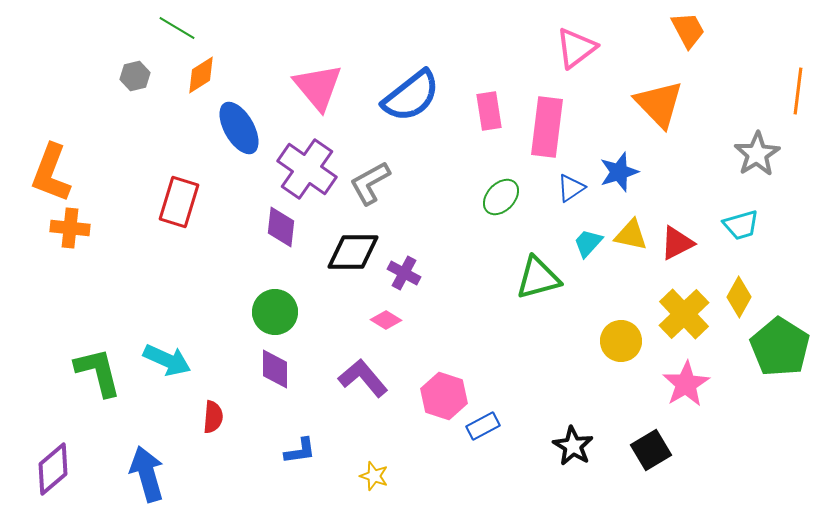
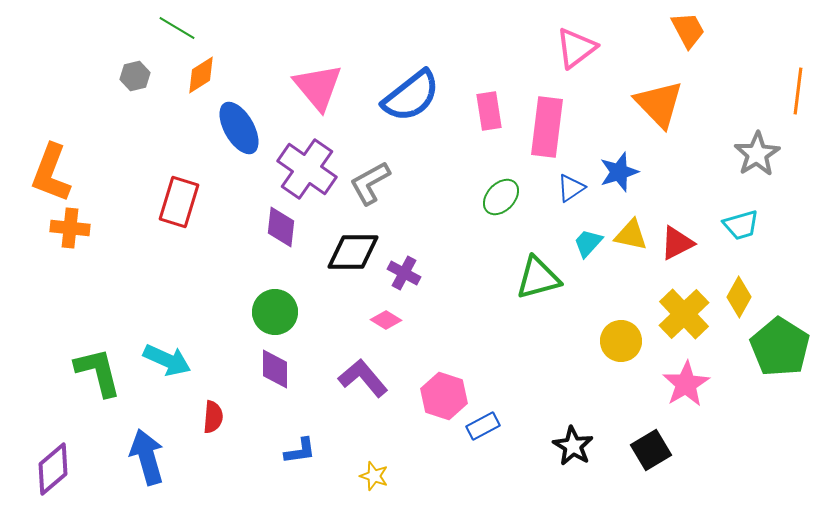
blue arrow at (147, 474): moved 17 px up
